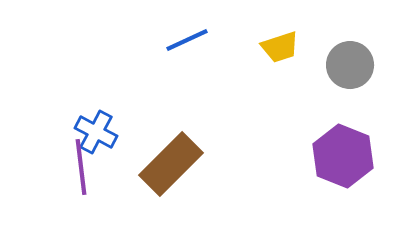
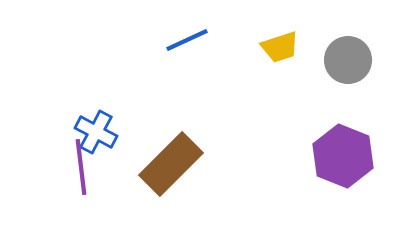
gray circle: moved 2 px left, 5 px up
